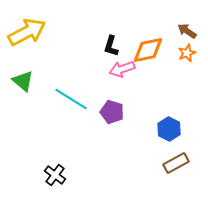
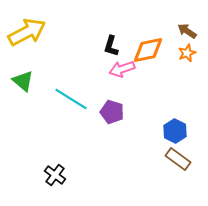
blue hexagon: moved 6 px right, 2 px down
brown rectangle: moved 2 px right, 4 px up; rotated 65 degrees clockwise
